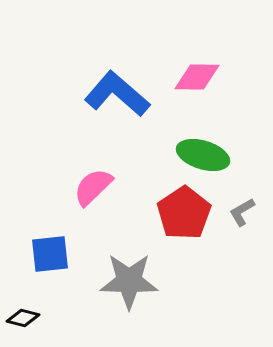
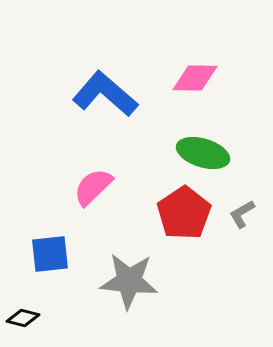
pink diamond: moved 2 px left, 1 px down
blue L-shape: moved 12 px left
green ellipse: moved 2 px up
gray L-shape: moved 2 px down
gray star: rotated 4 degrees clockwise
